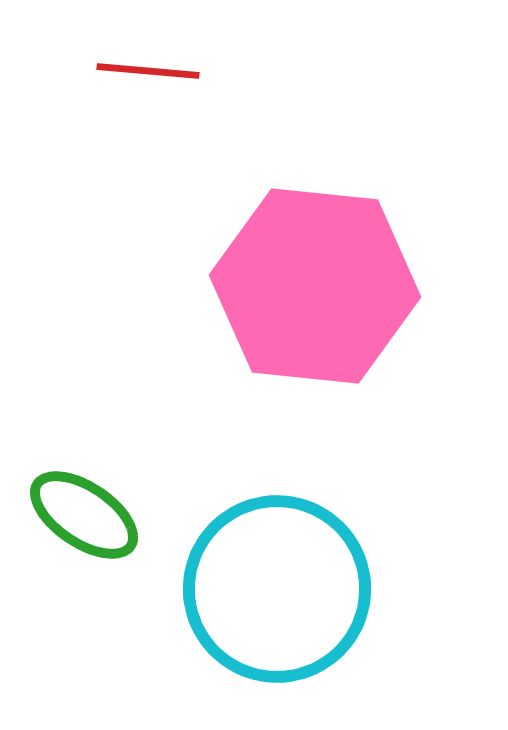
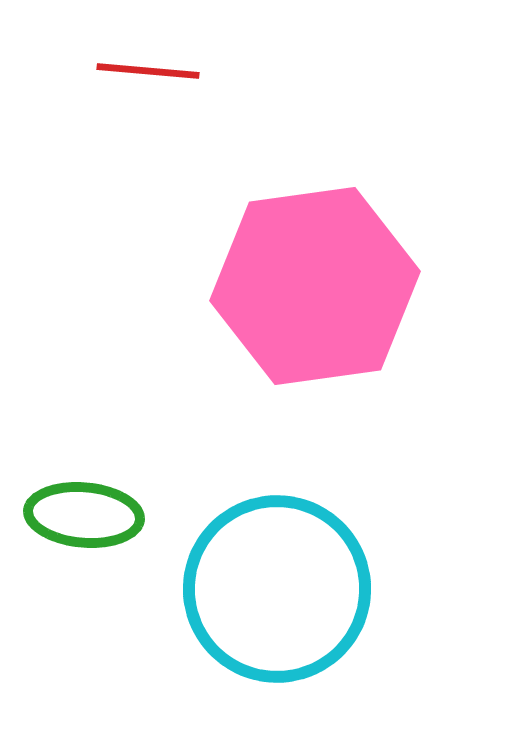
pink hexagon: rotated 14 degrees counterclockwise
green ellipse: rotated 29 degrees counterclockwise
